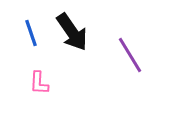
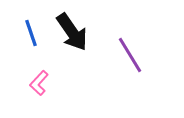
pink L-shape: rotated 40 degrees clockwise
